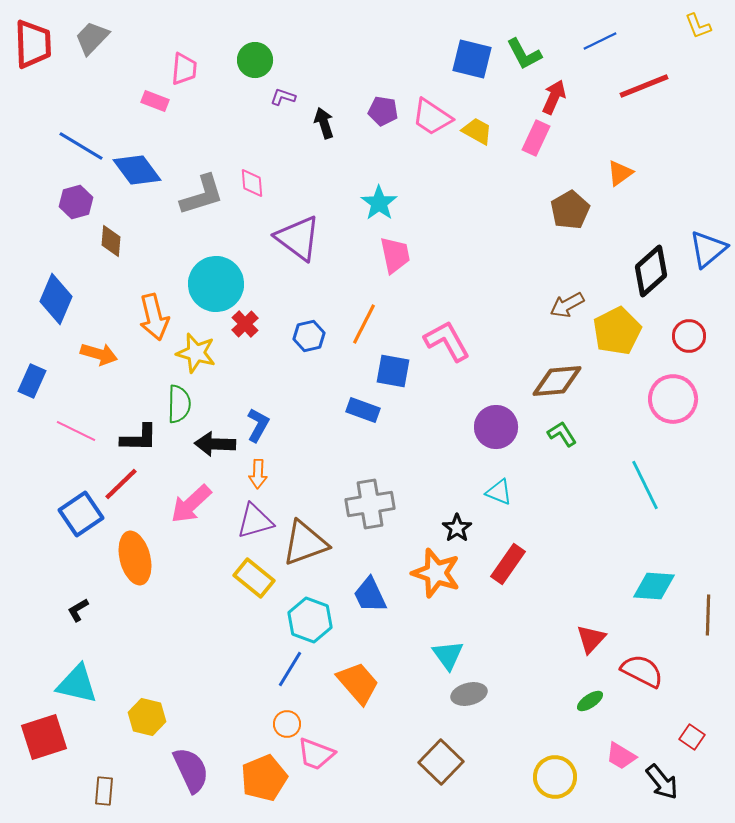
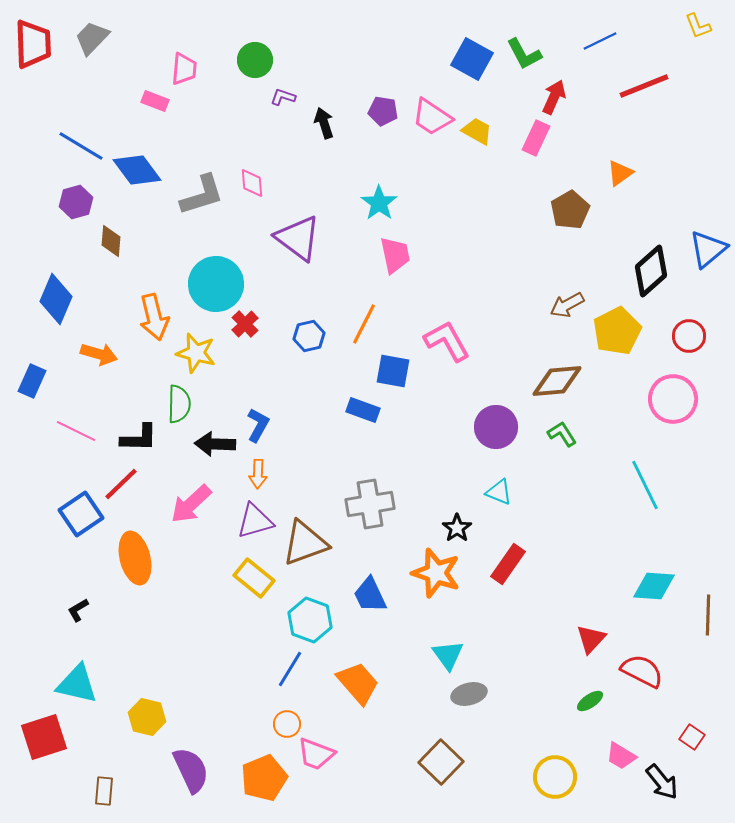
blue square at (472, 59): rotated 15 degrees clockwise
